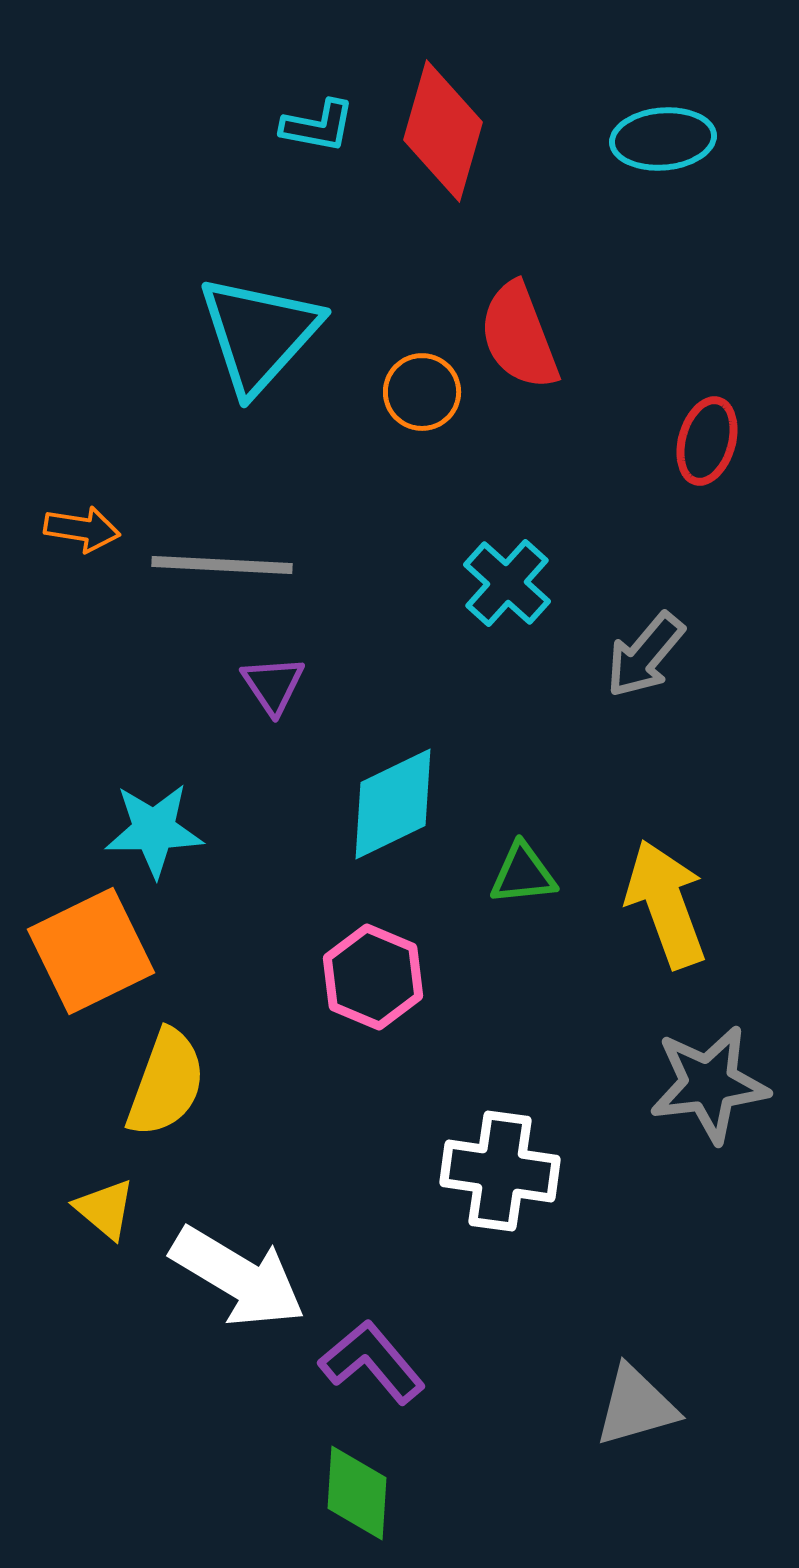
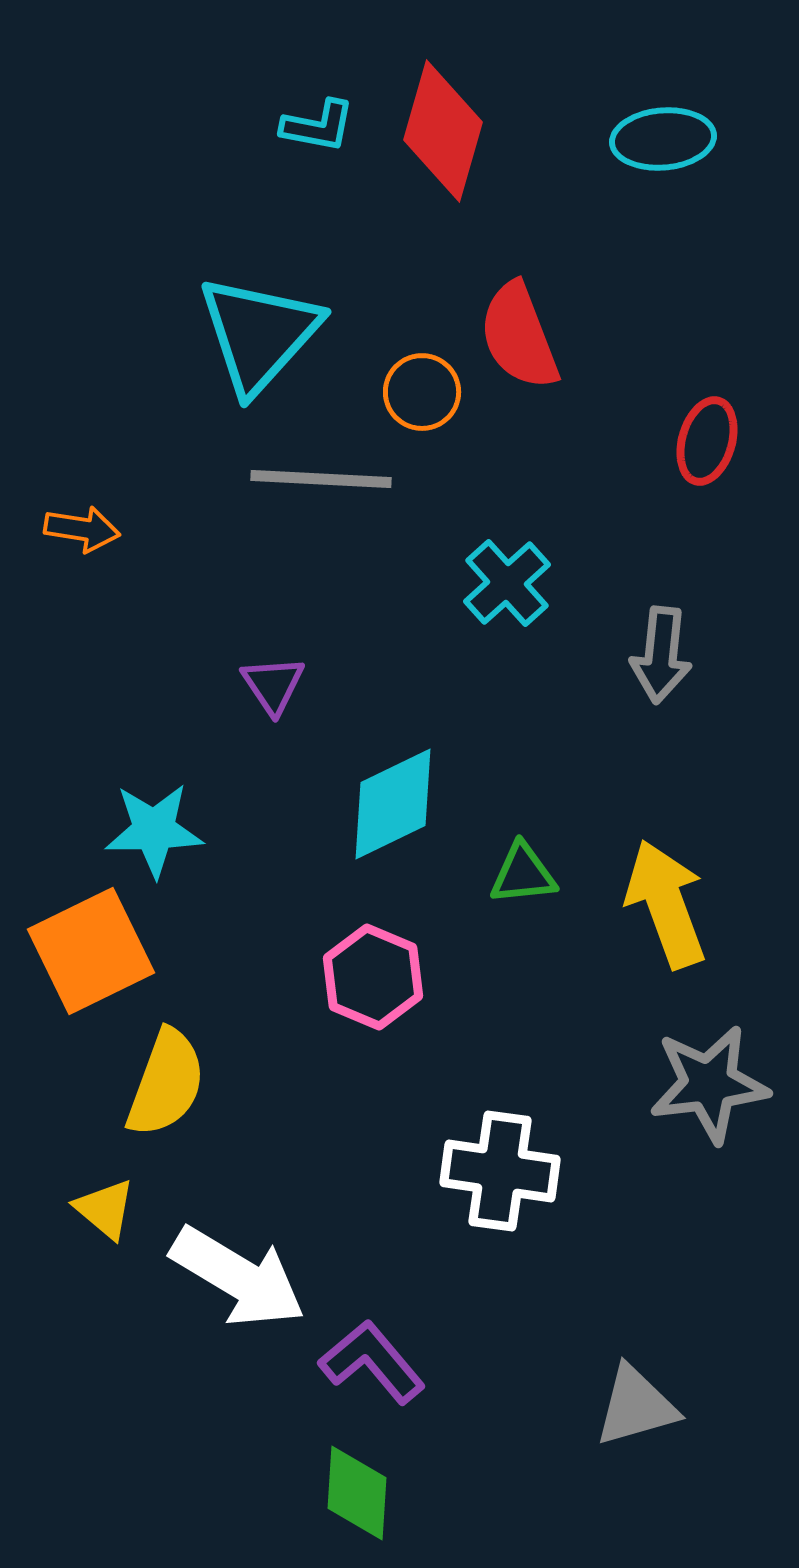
gray line: moved 99 px right, 86 px up
cyan cross: rotated 6 degrees clockwise
gray arrow: moved 16 px right; rotated 34 degrees counterclockwise
